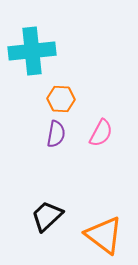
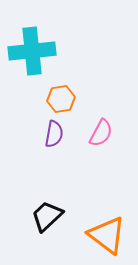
orange hexagon: rotated 12 degrees counterclockwise
purple semicircle: moved 2 px left
orange triangle: moved 3 px right
